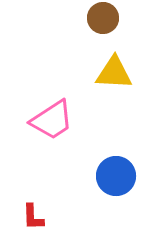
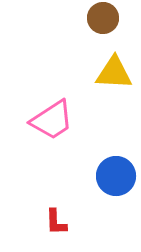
red L-shape: moved 23 px right, 5 px down
